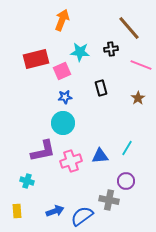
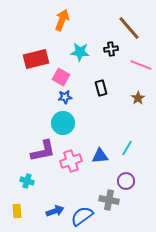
pink square: moved 1 px left, 6 px down; rotated 36 degrees counterclockwise
